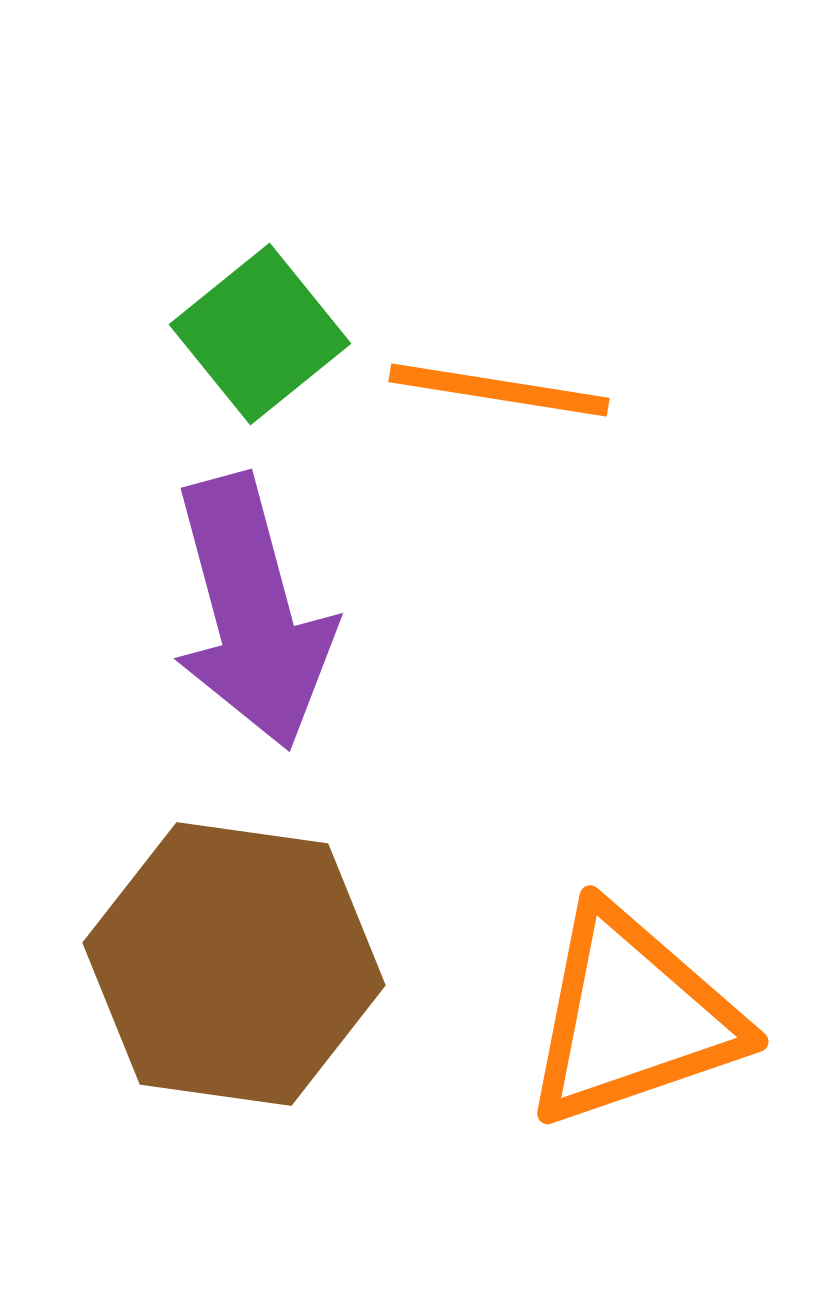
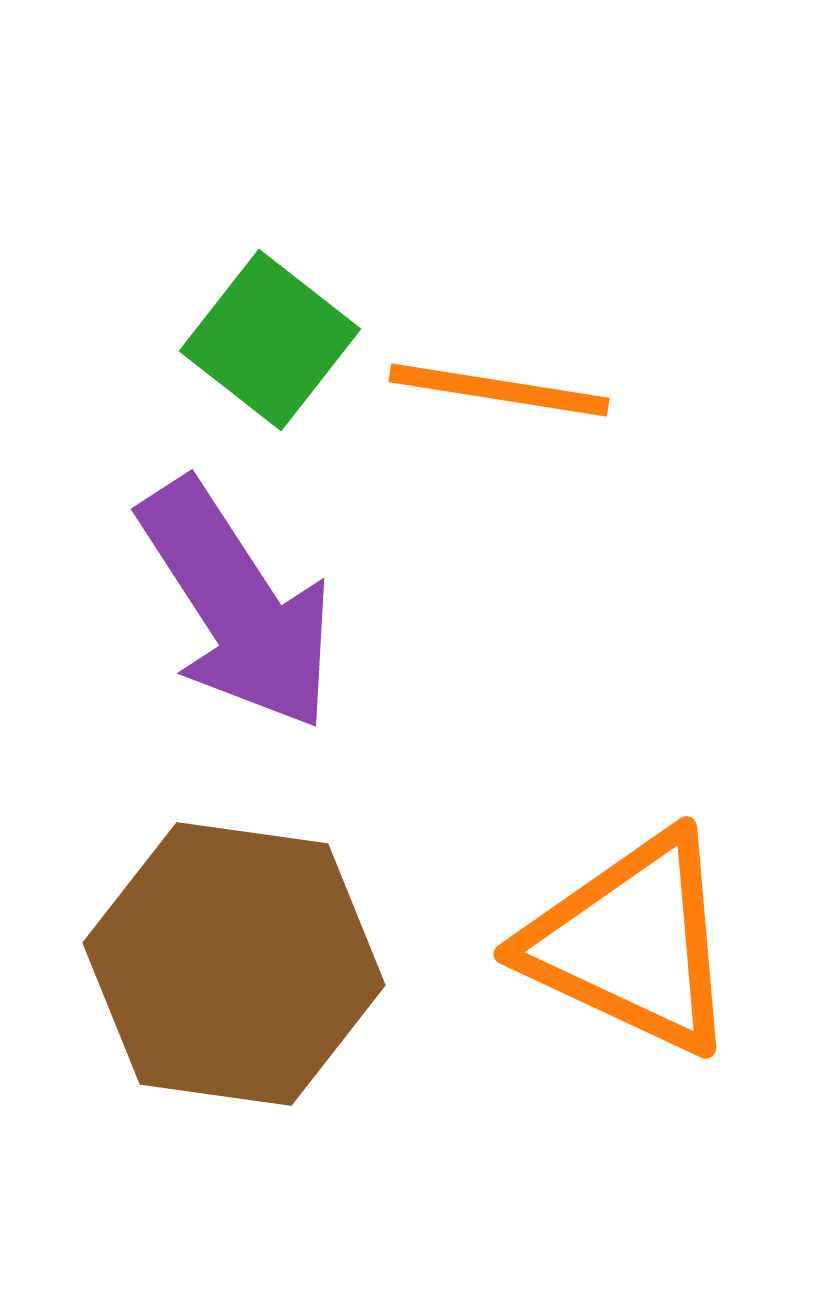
green square: moved 10 px right, 6 px down; rotated 13 degrees counterclockwise
purple arrow: moved 15 px left, 7 px up; rotated 18 degrees counterclockwise
orange triangle: moved 74 px up; rotated 44 degrees clockwise
